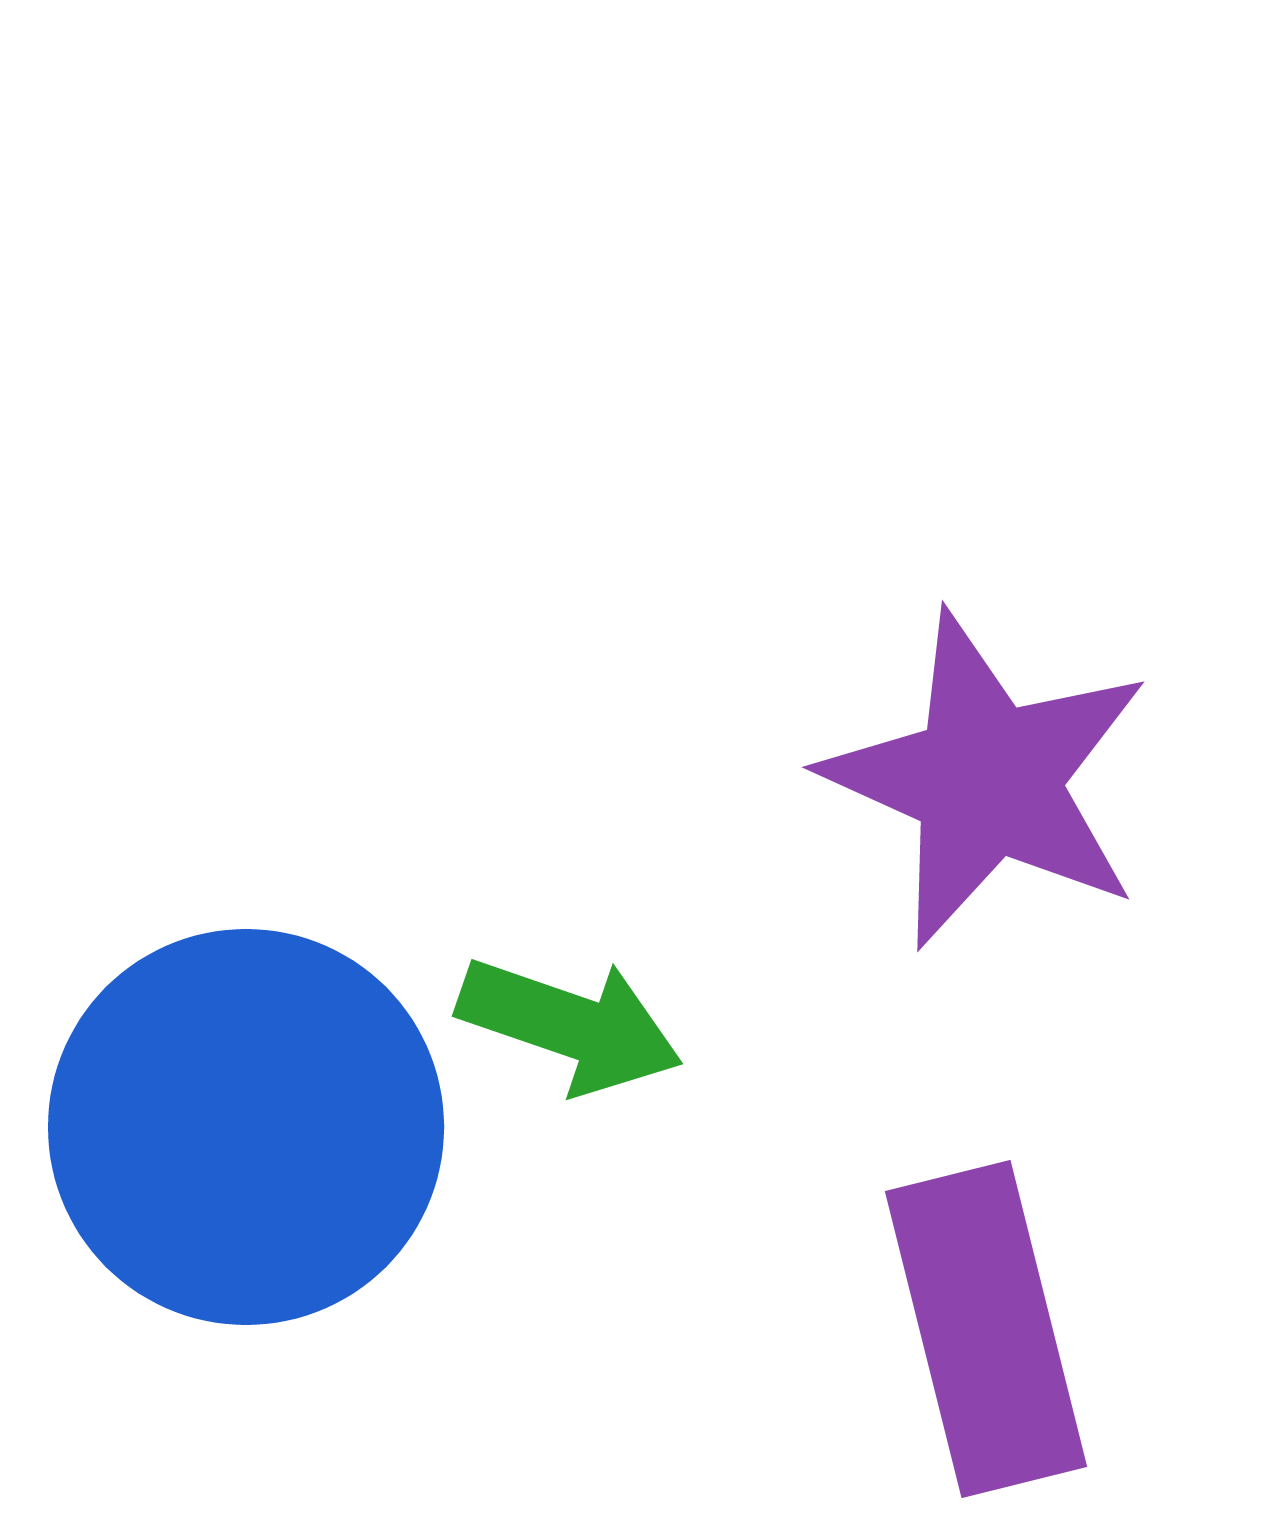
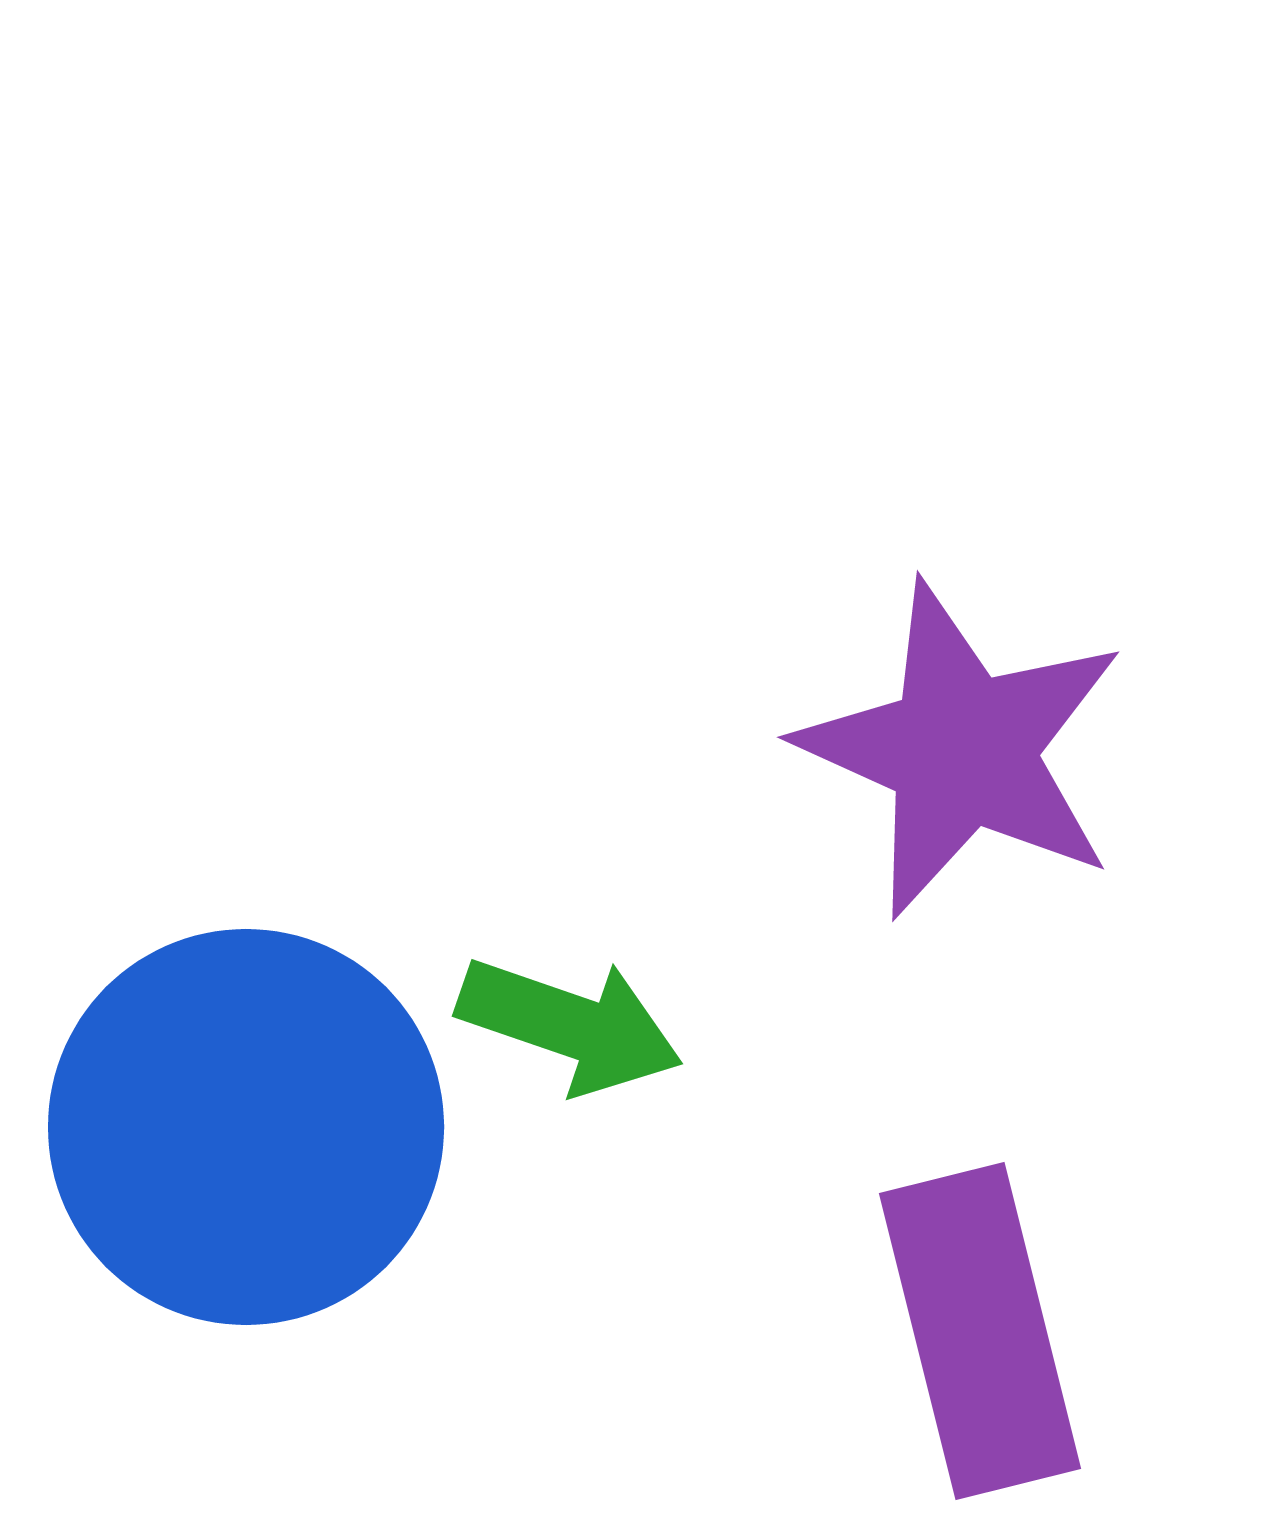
purple star: moved 25 px left, 30 px up
purple rectangle: moved 6 px left, 2 px down
